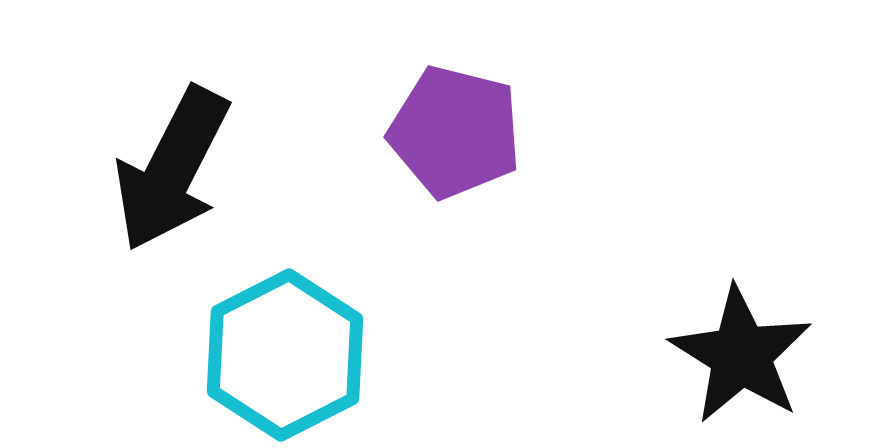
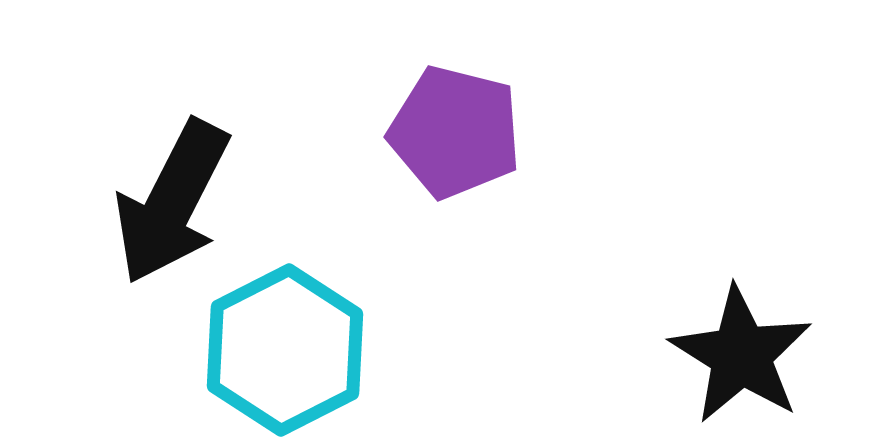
black arrow: moved 33 px down
cyan hexagon: moved 5 px up
